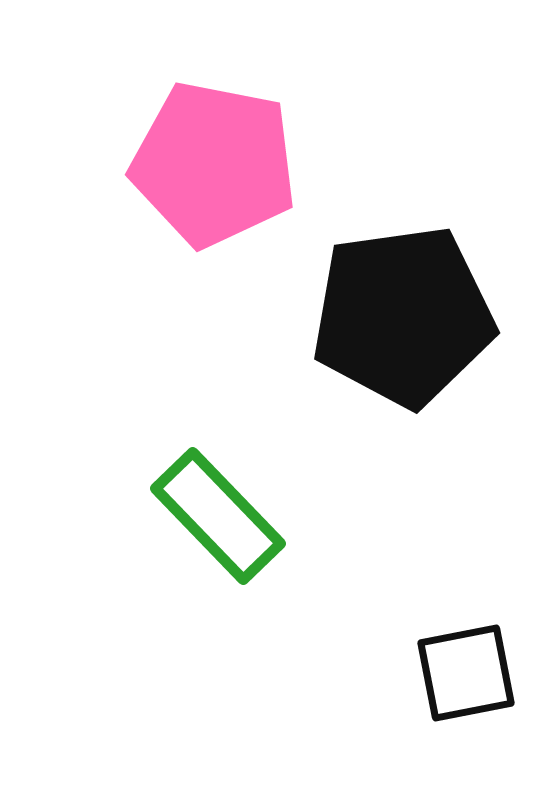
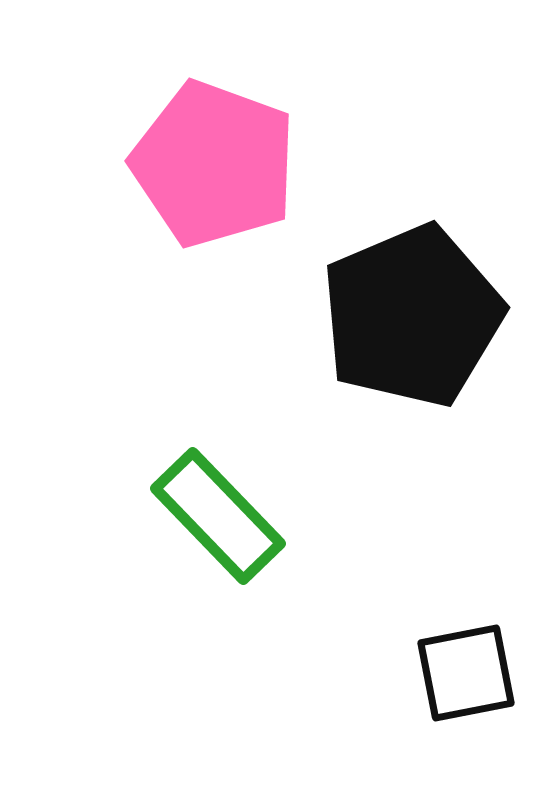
pink pentagon: rotated 9 degrees clockwise
black pentagon: moved 9 px right; rotated 15 degrees counterclockwise
